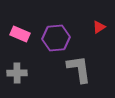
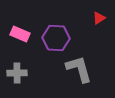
red triangle: moved 9 px up
purple hexagon: rotated 8 degrees clockwise
gray L-shape: rotated 8 degrees counterclockwise
